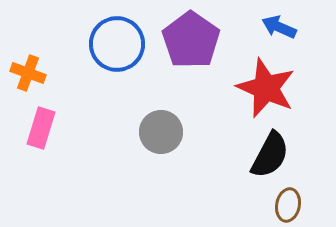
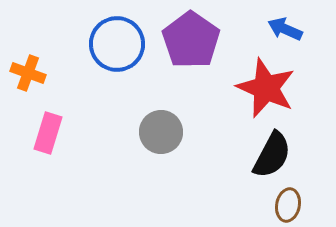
blue arrow: moved 6 px right, 2 px down
pink rectangle: moved 7 px right, 5 px down
black semicircle: moved 2 px right
